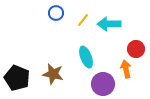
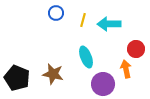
yellow line: rotated 24 degrees counterclockwise
